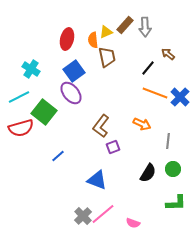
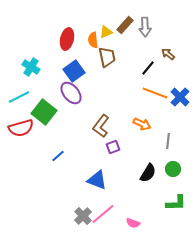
cyan cross: moved 2 px up
